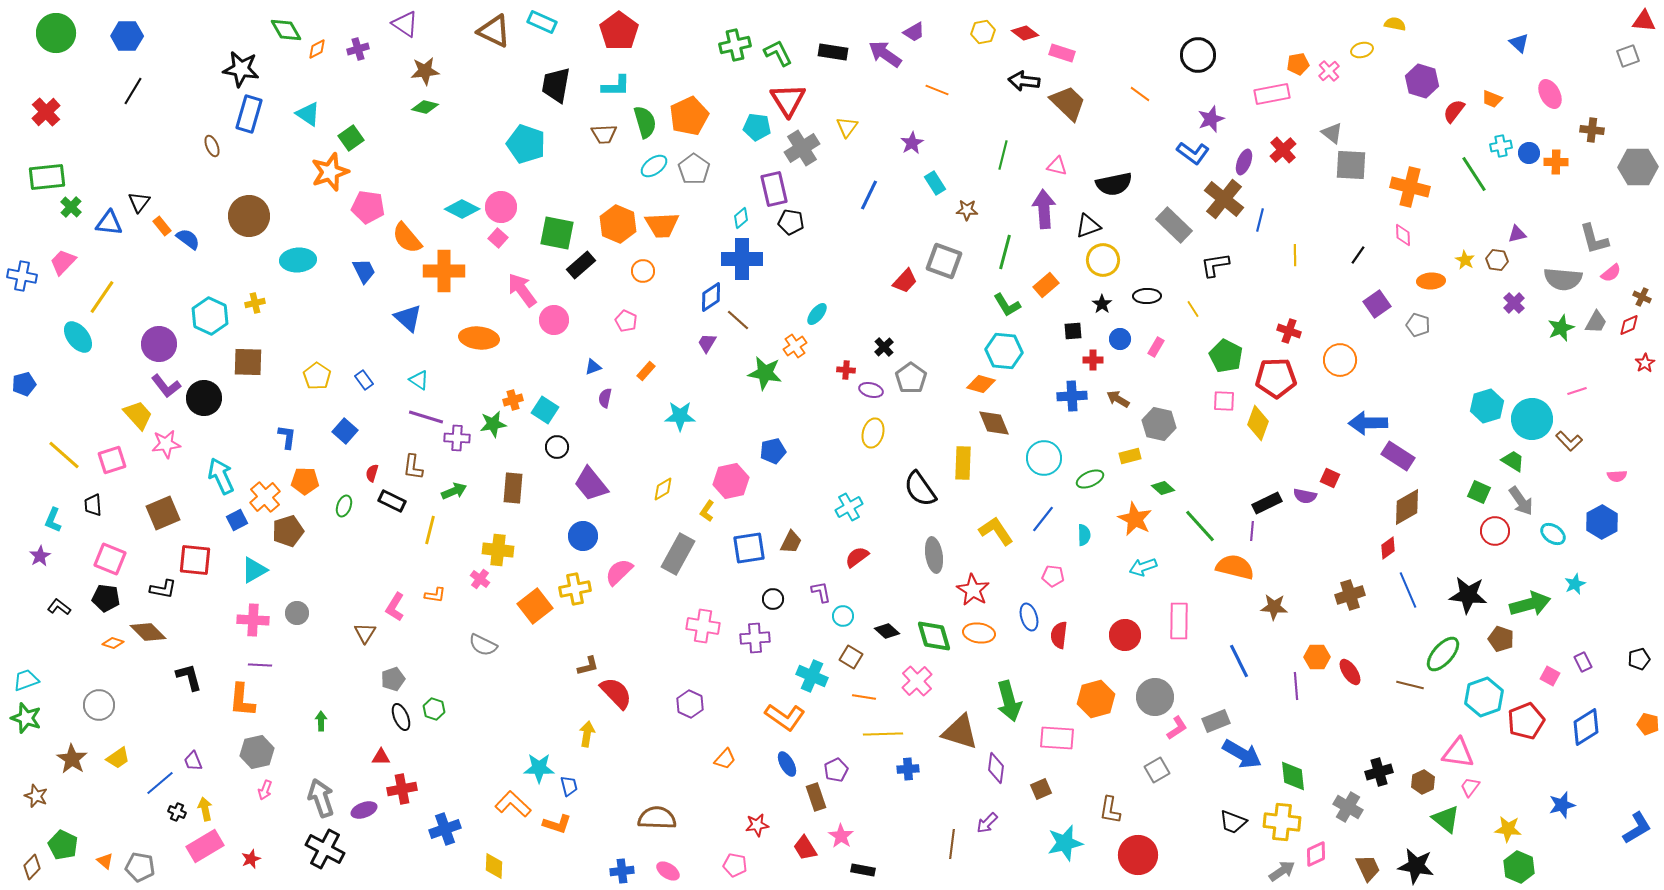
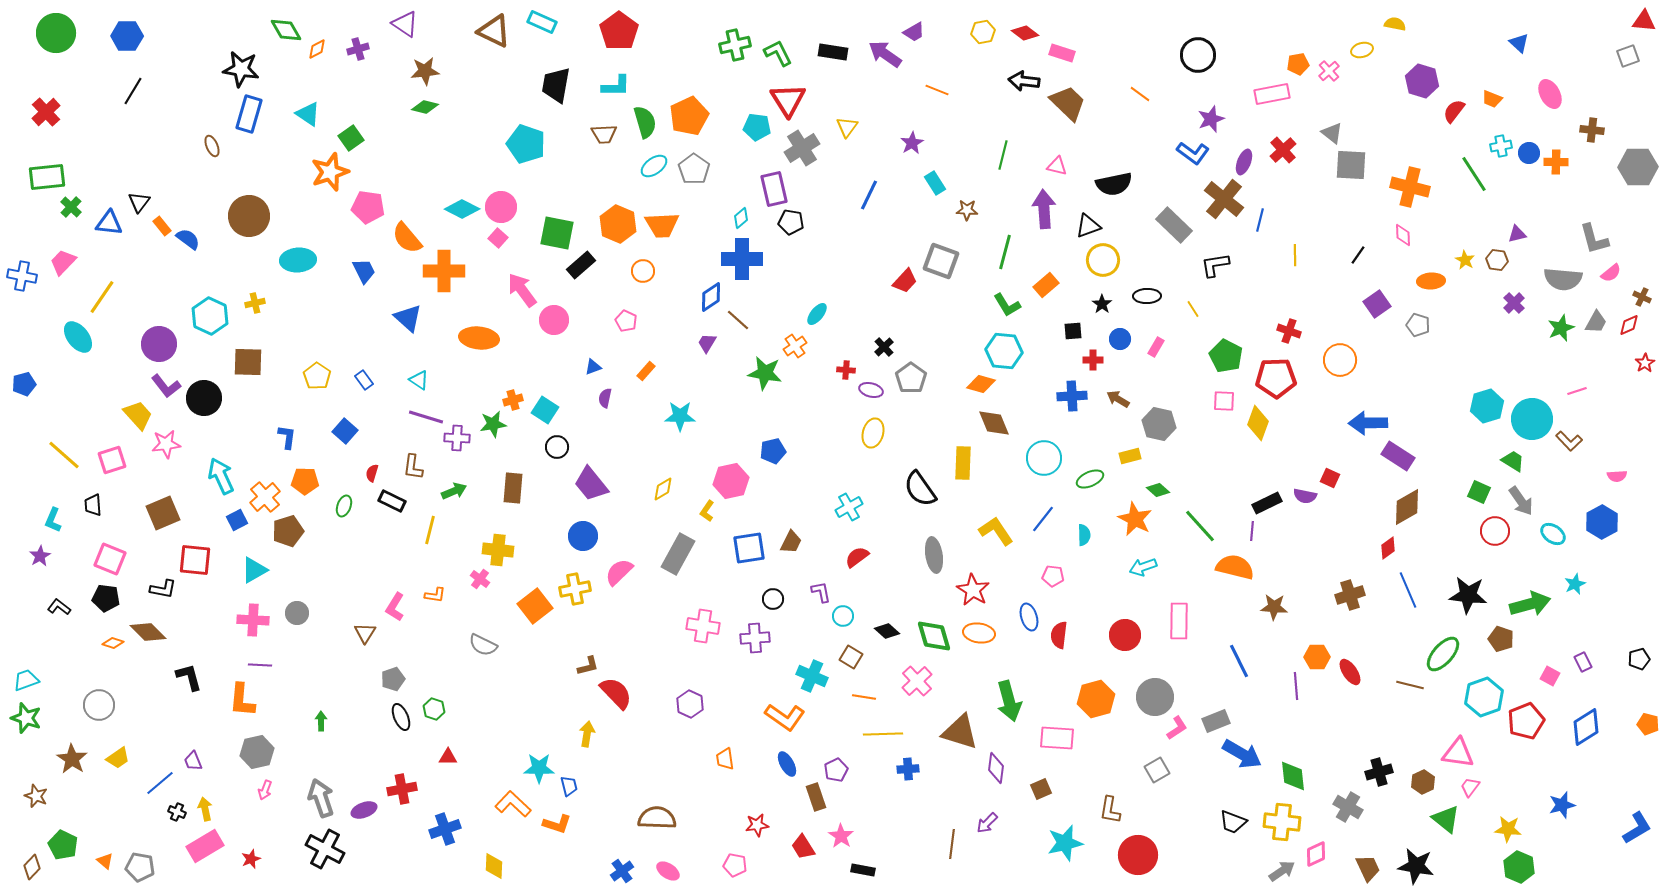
gray square at (944, 261): moved 3 px left
green diamond at (1163, 488): moved 5 px left, 2 px down
red triangle at (381, 757): moved 67 px right
orange trapezoid at (725, 759): rotated 130 degrees clockwise
red trapezoid at (805, 848): moved 2 px left, 1 px up
blue cross at (622, 871): rotated 30 degrees counterclockwise
